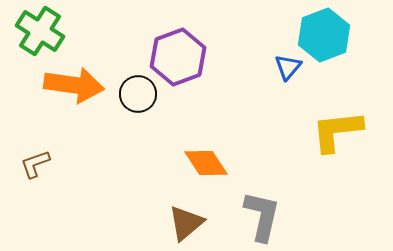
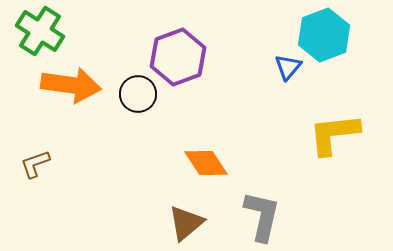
orange arrow: moved 3 px left
yellow L-shape: moved 3 px left, 3 px down
